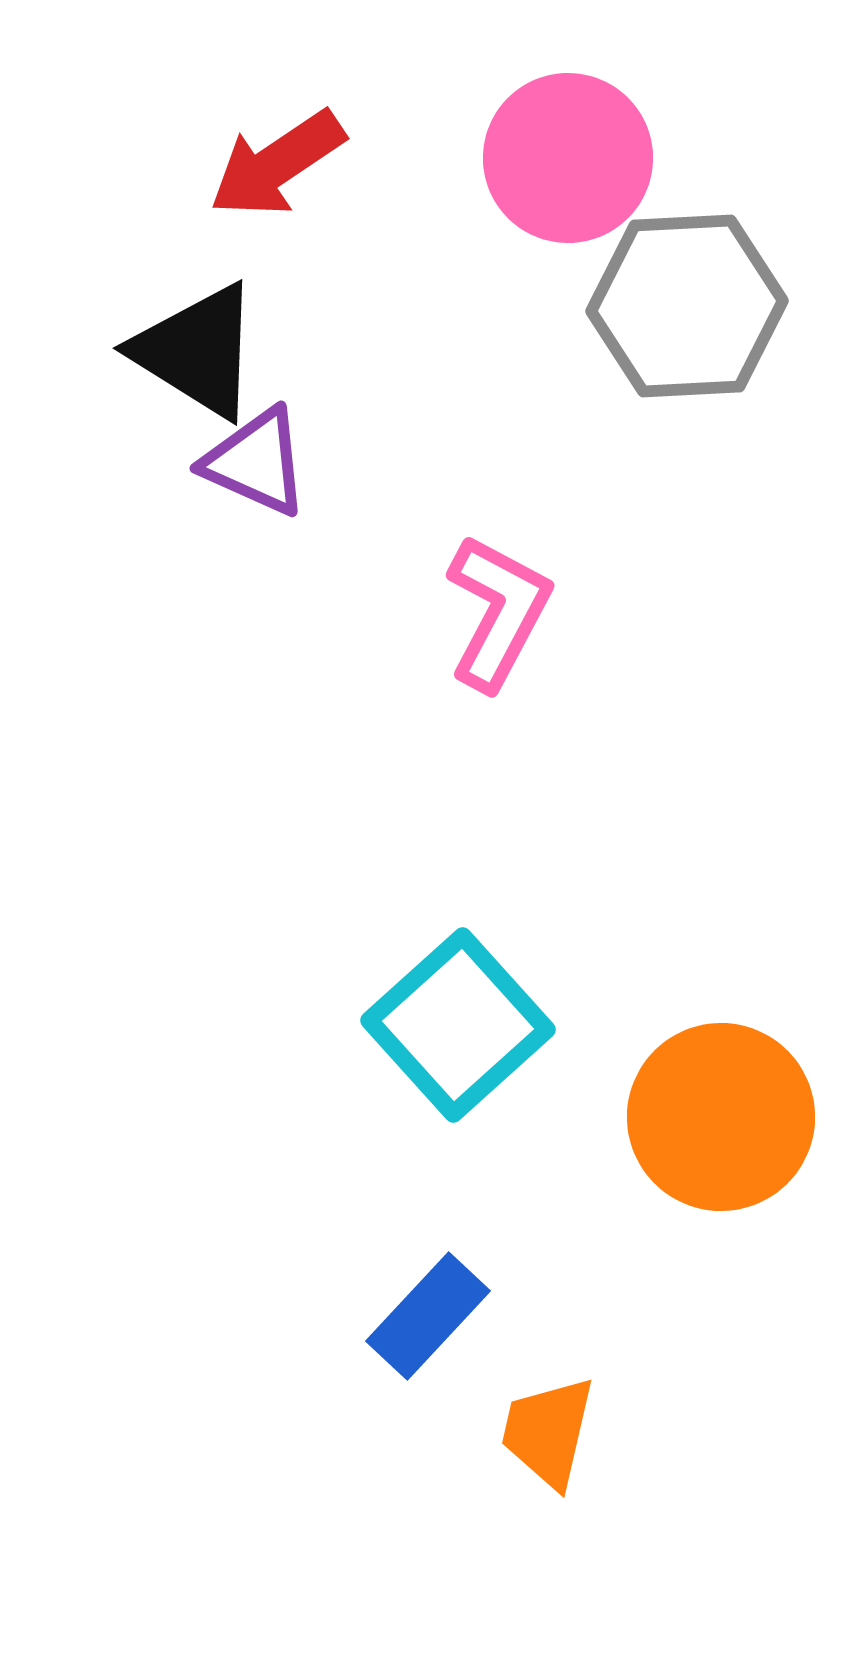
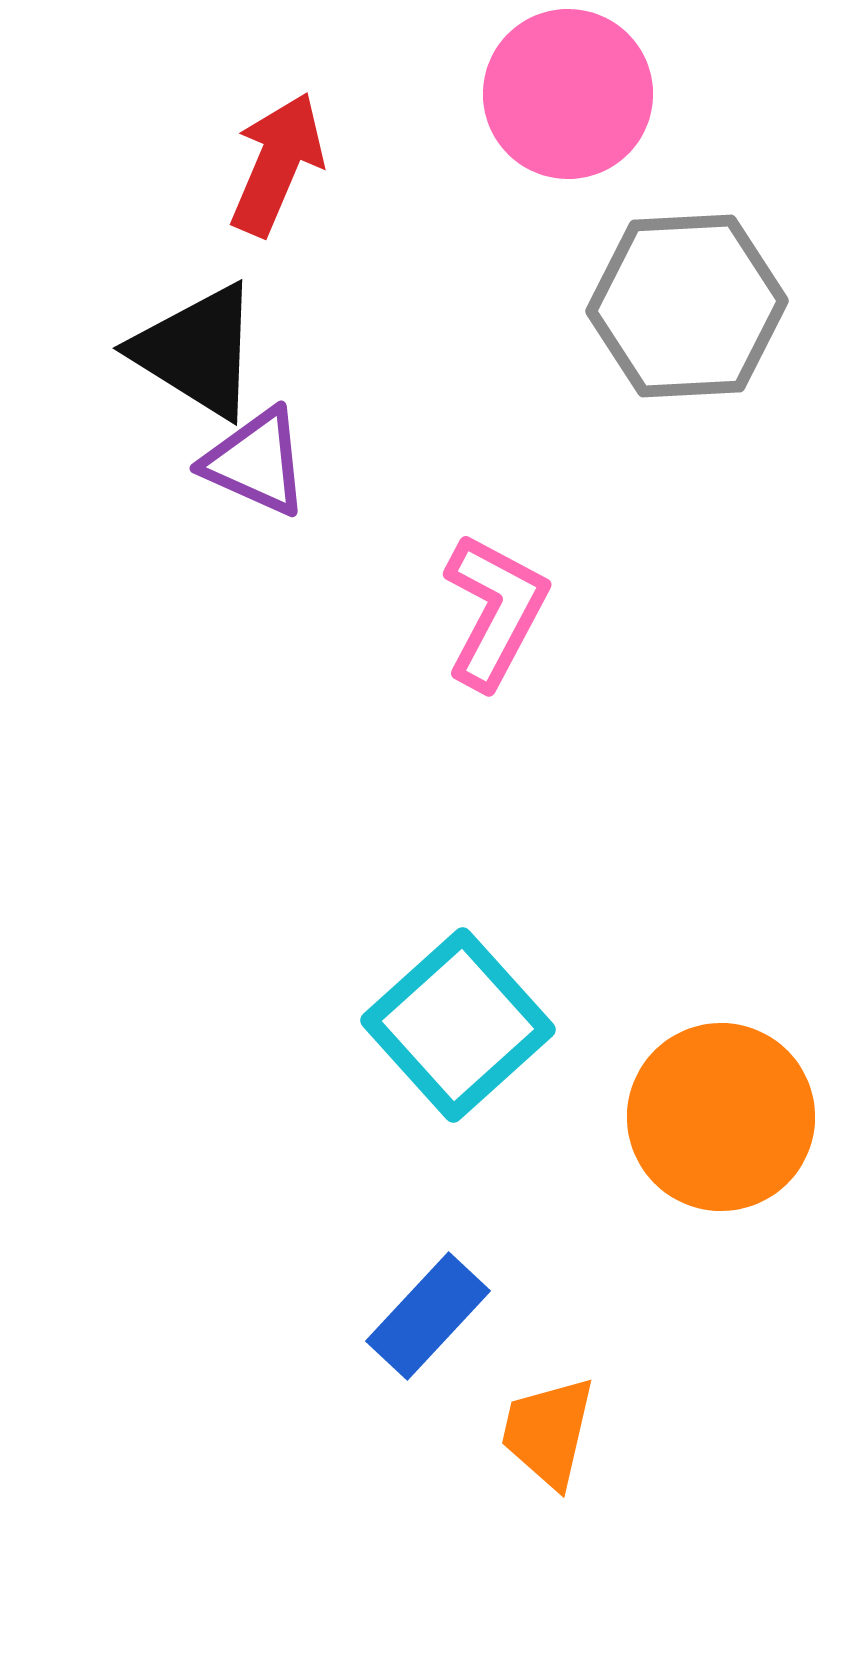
pink circle: moved 64 px up
red arrow: rotated 147 degrees clockwise
pink L-shape: moved 3 px left, 1 px up
